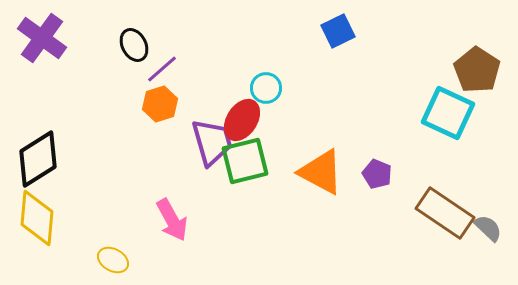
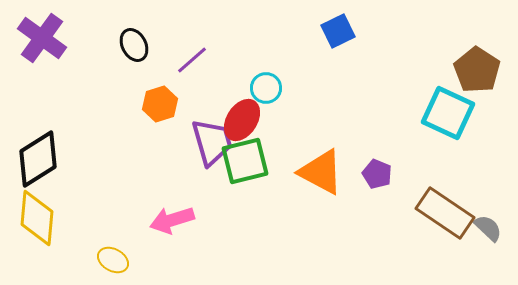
purple line: moved 30 px right, 9 px up
pink arrow: rotated 102 degrees clockwise
